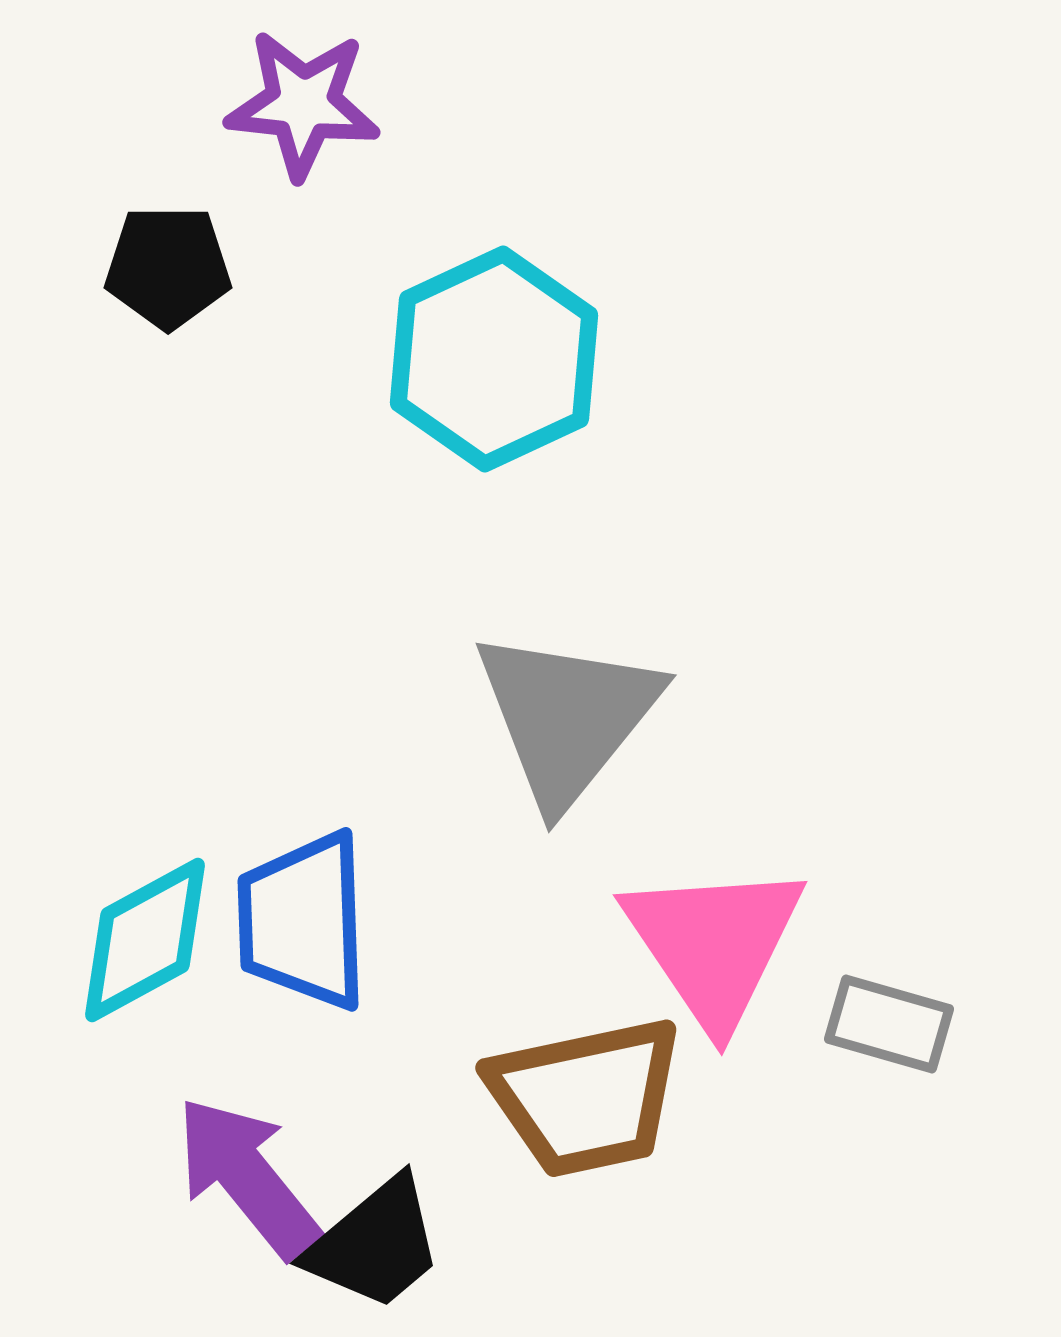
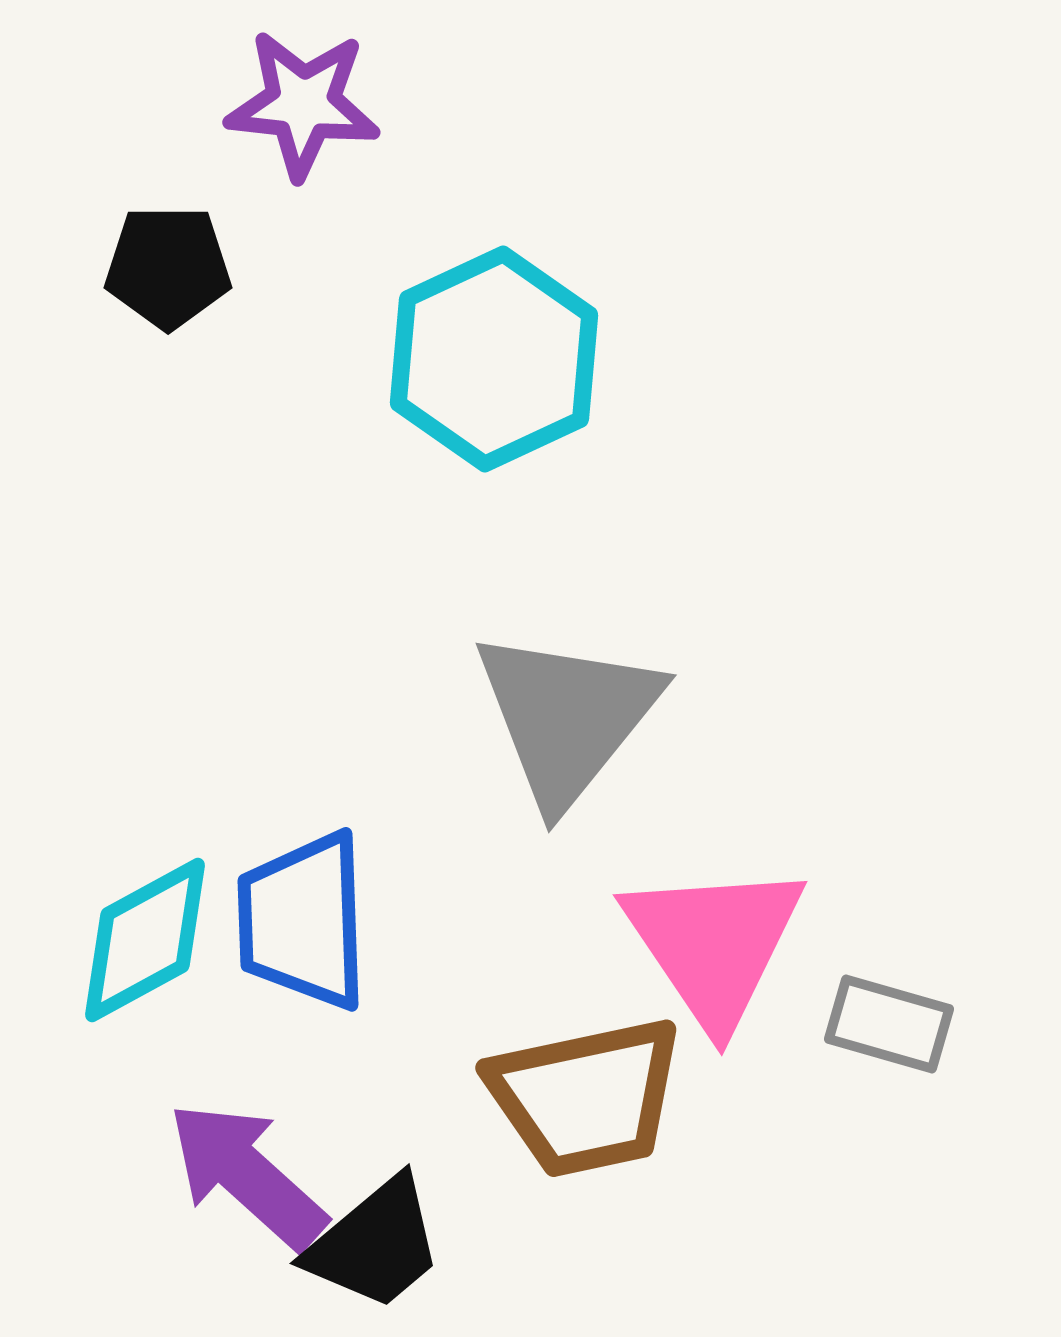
purple arrow: moved 2 px up; rotated 9 degrees counterclockwise
